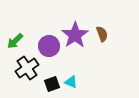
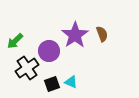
purple circle: moved 5 px down
